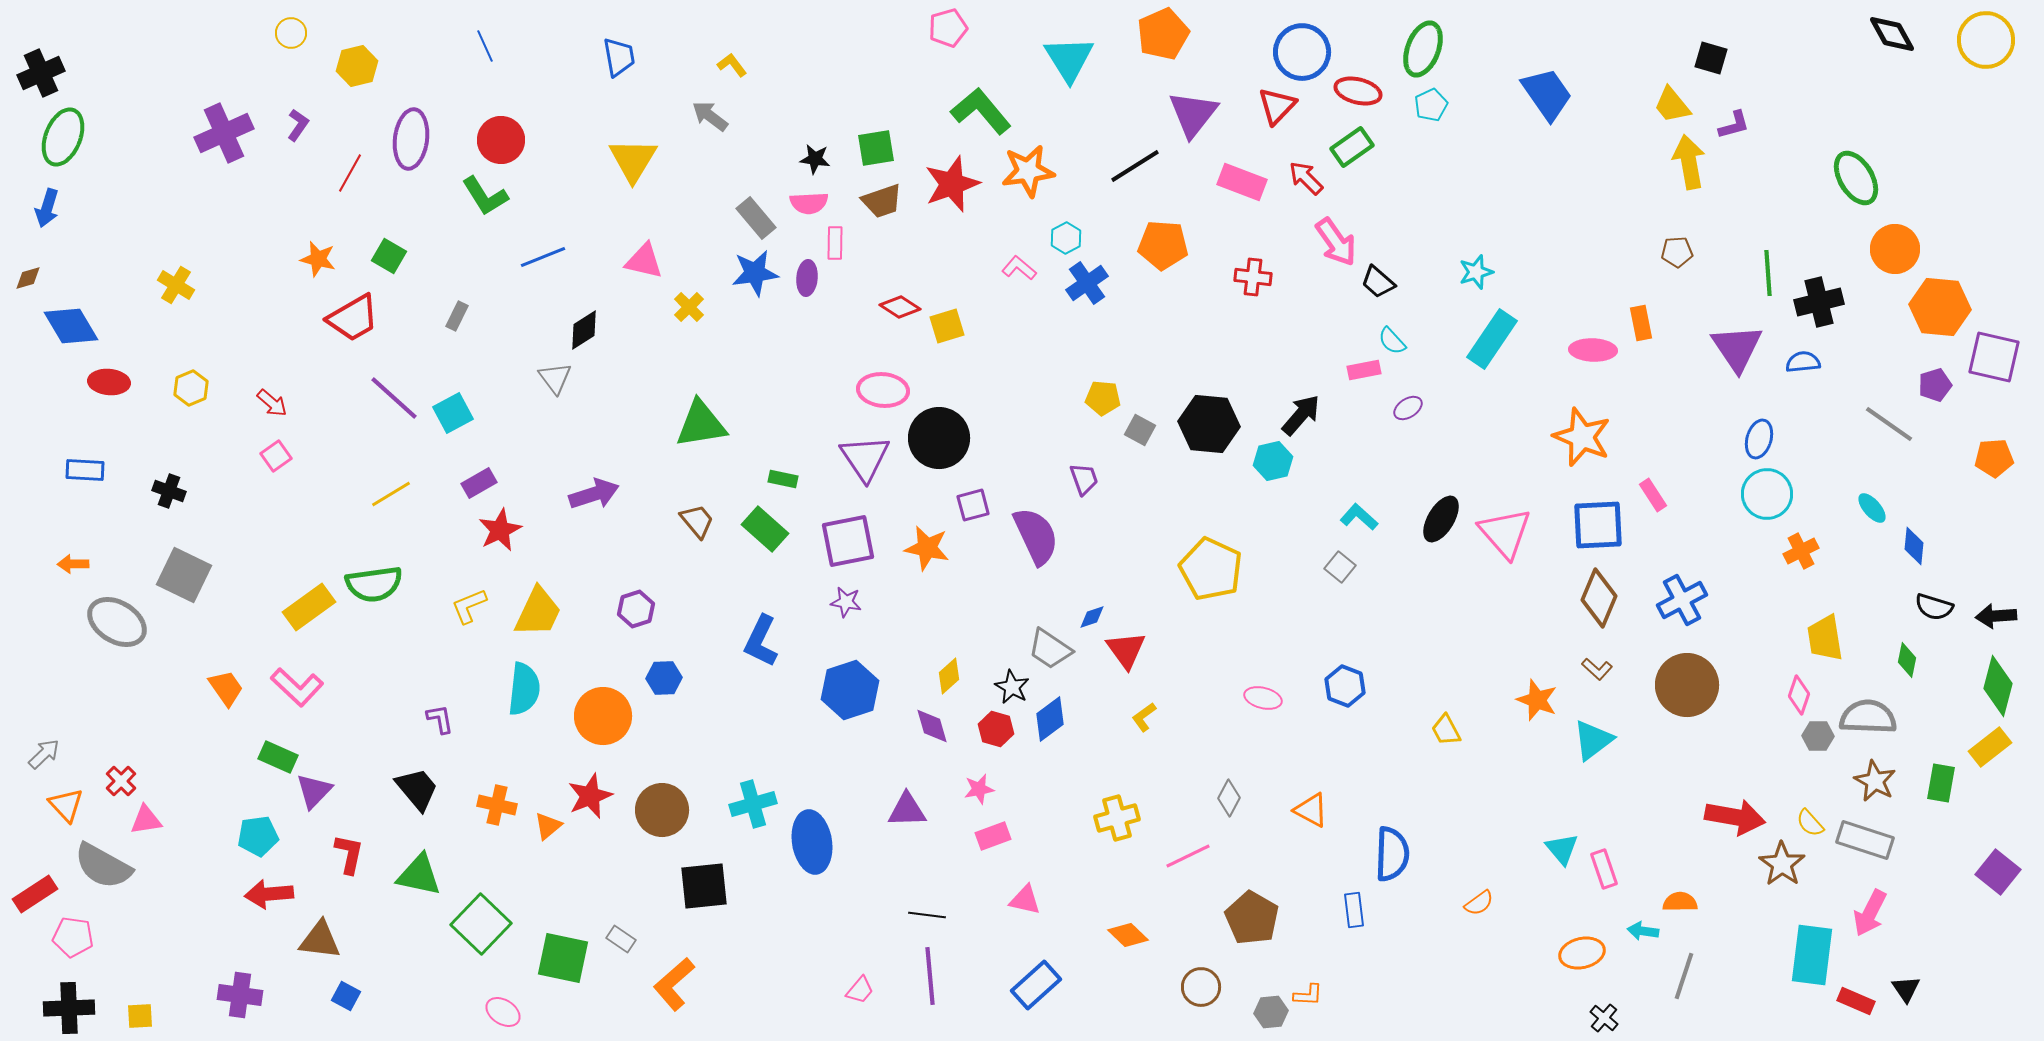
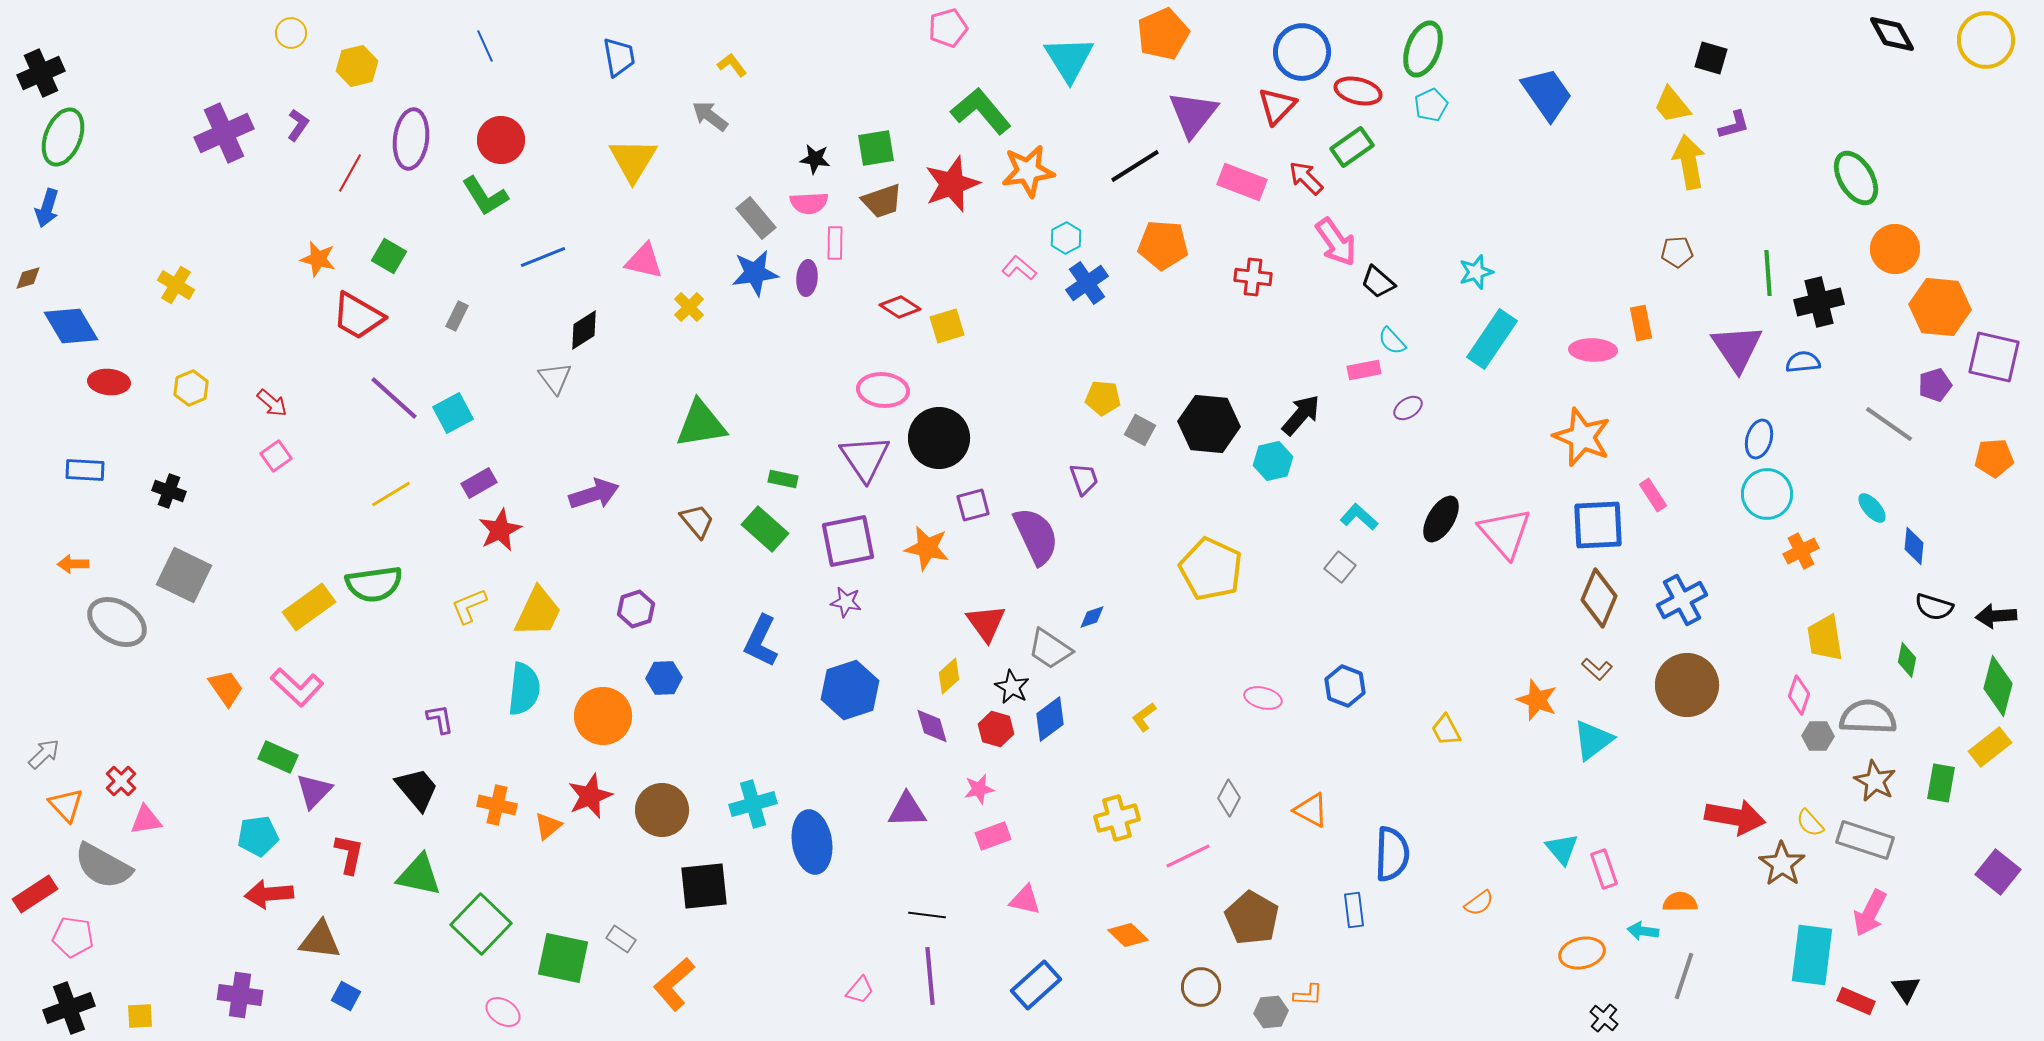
red trapezoid at (353, 318): moved 5 px right, 2 px up; rotated 60 degrees clockwise
red triangle at (1126, 650): moved 140 px left, 27 px up
black cross at (69, 1008): rotated 18 degrees counterclockwise
